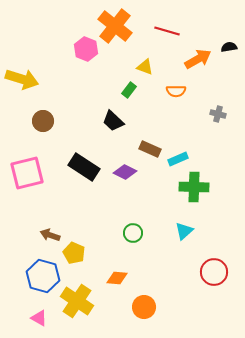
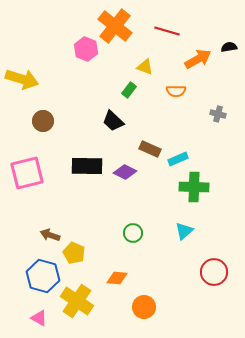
black rectangle: moved 3 px right, 1 px up; rotated 32 degrees counterclockwise
